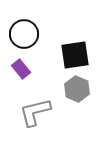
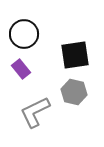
gray hexagon: moved 3 px left, 3 px down; rotated 10 degrees counterclockwise
gray L-shape: rotated 12 degrees counterclockwise
